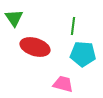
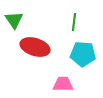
green triangle: moved 2 px down
green line: moved 1 px right, 4 px up
pink trapezoid: rotated 15 degrees counterclockwise
